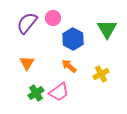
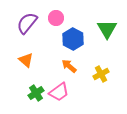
pink circle: moved 3 px right
orange triangle: moved 1 px left, 3 px up; rotated 21 degrees counterclockwise
